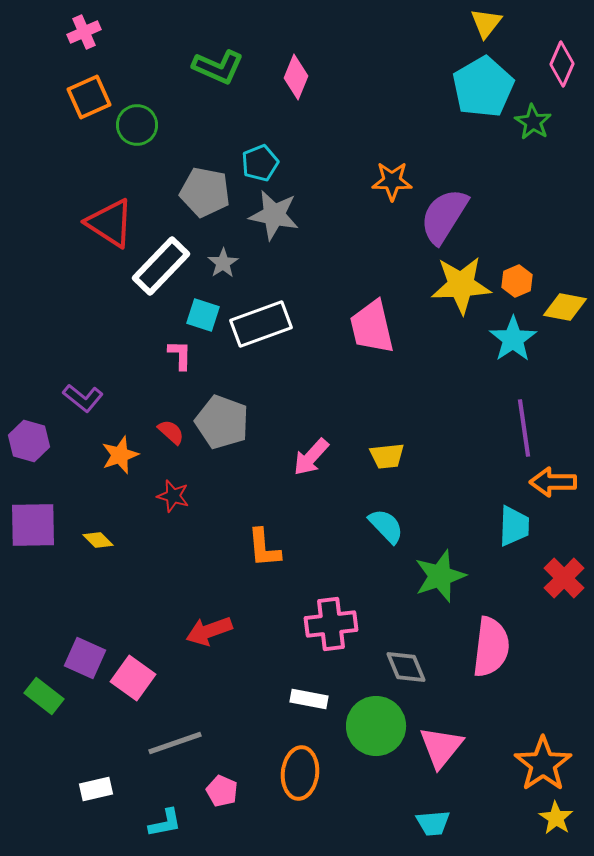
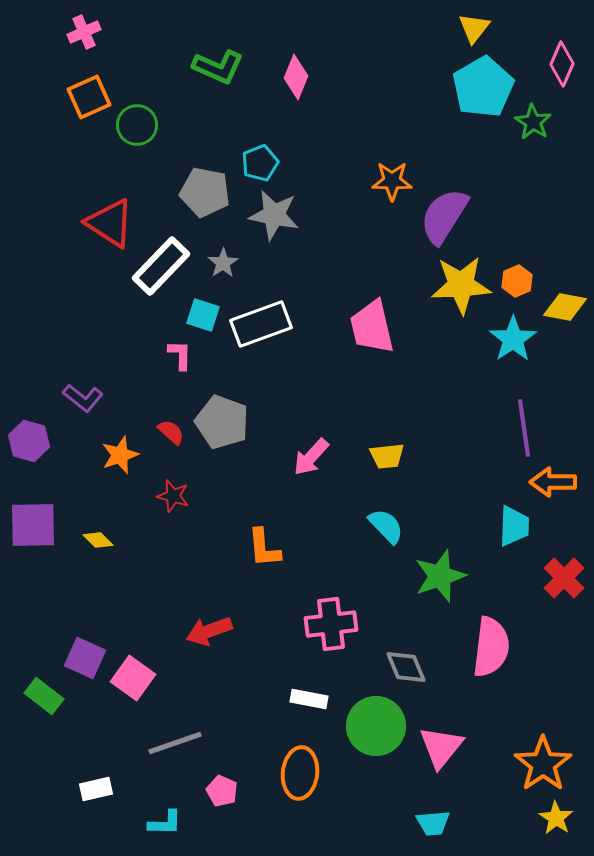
yellow triangle at (486, 23): moved 12 px left, 5 px down
cyan L-shape at (165, 823): rotated 12 degrees clockwise
